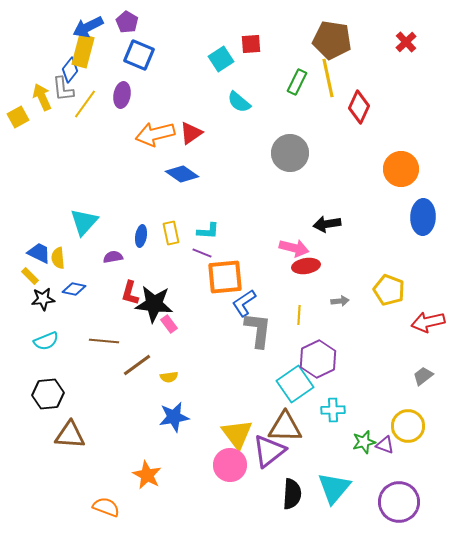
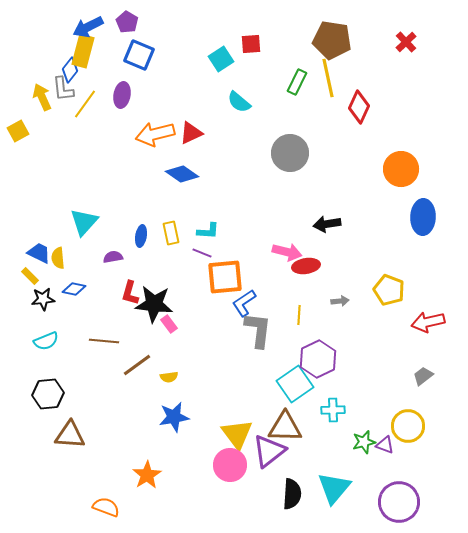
yellow square at (18, 117): moved 14 px down
red triangle at (191, 133): rotated 10 degrees clockwise
pink arrow at (294, 248): moved 7 px left, 4 px down
orange star at (147, 475): rotated 12 degrees clockwise
